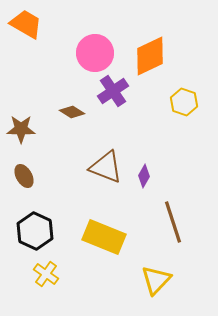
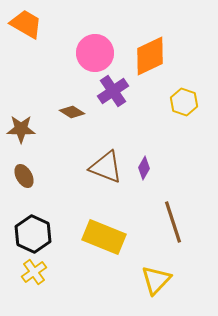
purple diamond: moved 8 px up
black hexagon: moved 2 px left, 3 px down
yellow cross: moved 12 px left, 2 px up; rotated 20 degrees clockwise
